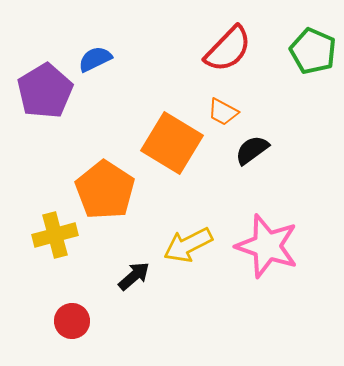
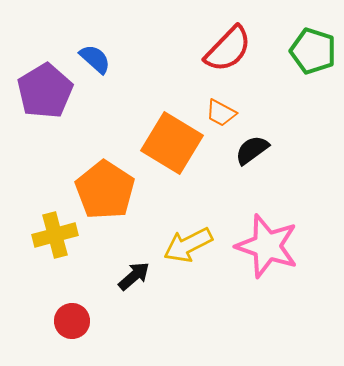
green pentagon: rotated 6 degrees counterclockwise
blue semicircle: rotated 68 degrees clockwise
orange trapezoid: moved 2 px left, 1 px down
